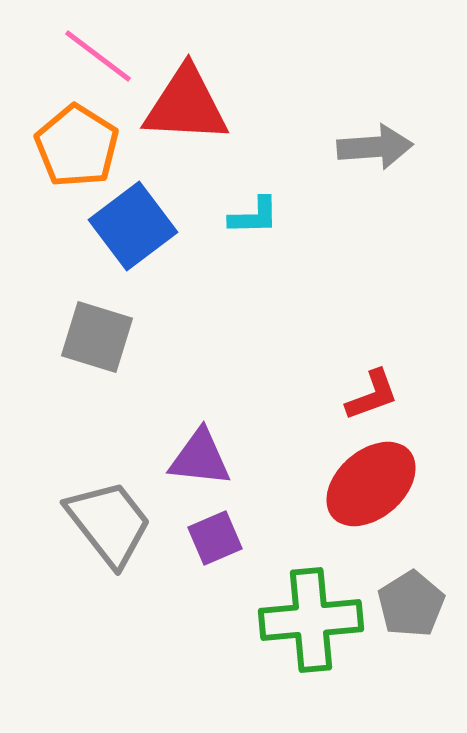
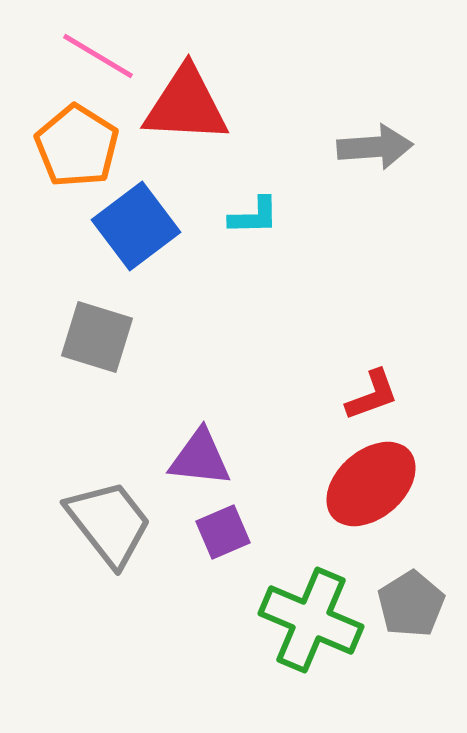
pink line: rotated 6 degrees counterclockwise
blue square: moved 3 px right
purple square: moved 8 px right, 6 px up
green cross: rotated 28 degrees clockwise
